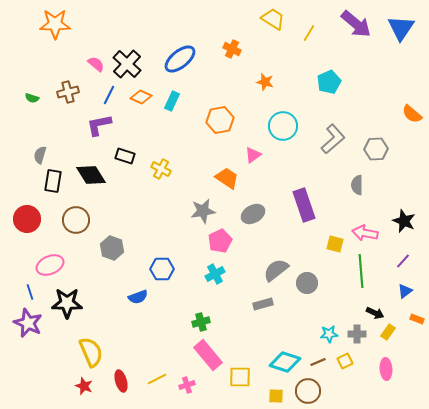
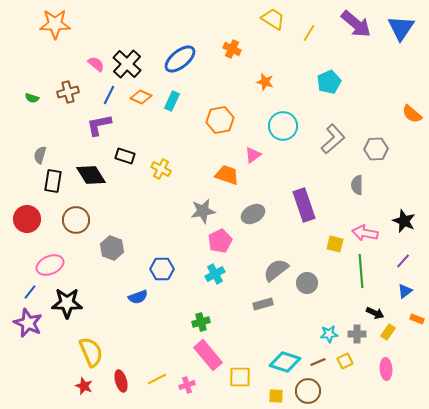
orange trapezoid at (227, 178): moved 3 px up; rotated 15 degrees counterclockwise
blue line at (30, 292): rotated 56 degrees clockwise
